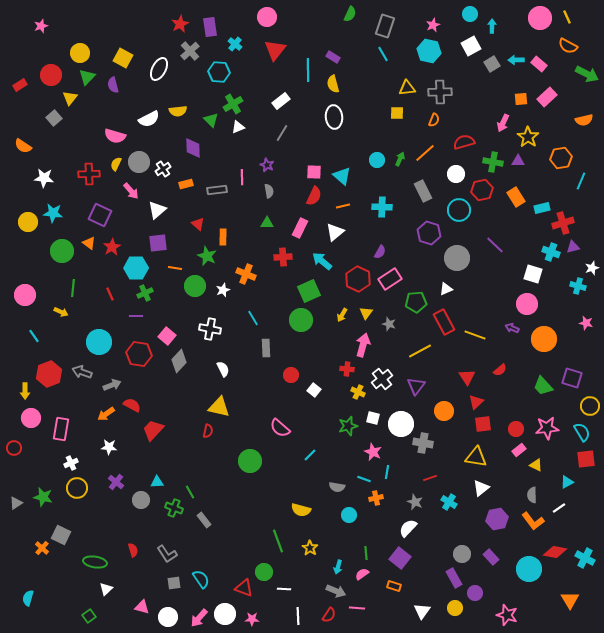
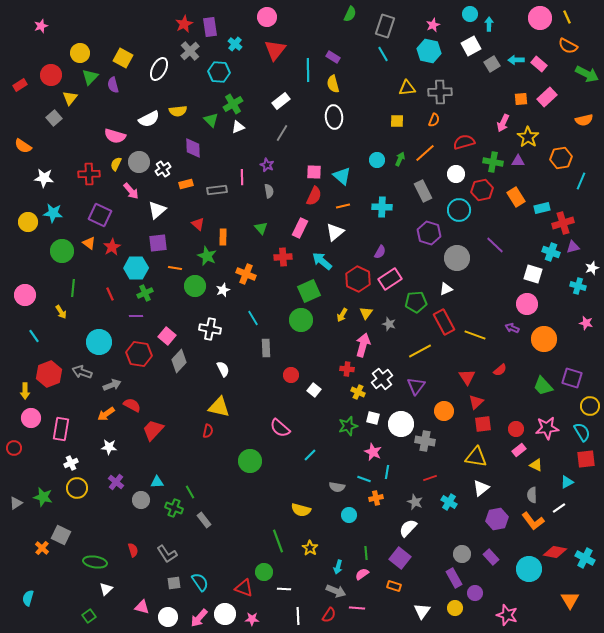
red star at (180, 24): moved 4 px right
cyan arrow at (492, 26): moved 3 px left, 2 px up
green triangle at (87, 77): moved 3 px right
yellow square at (397, 113): moved 8 px down
green triangle at (267, 223): moved 6 px left, 5 px down; rotated 48 degrees clockwise
yellow arrow at (61, 312): rotated 32 degrees clockwise
gray cross at (423, 443): moved 2 px right, 2 px up
cyan semicircle at (201, 579): moved 1 px left, 3 px down
